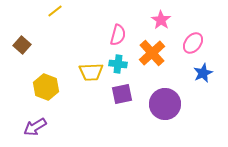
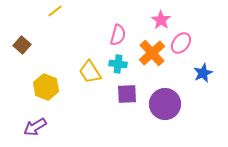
pink ellipse: moved 12 px left
yellow trapezoid: moved 1 px left; rotated 60 degrees clockwise
purple square: moved 5 px right; rotated 10 degrees clockwise
